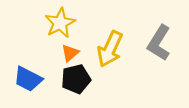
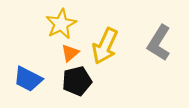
yellow star: moved 1 px right, 1 px down
yellow arrow: moved 5 px left, 3 px up
black pentagon: moved 1 px right, 2 px down
